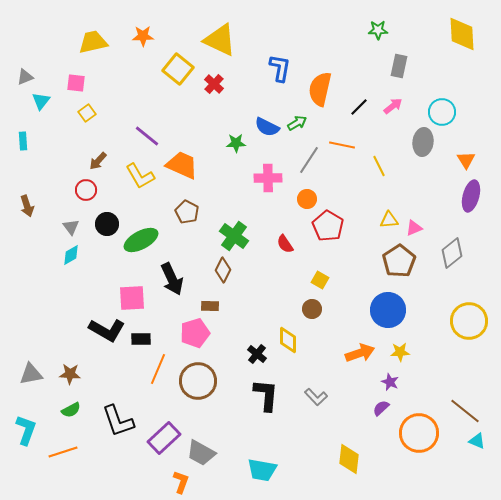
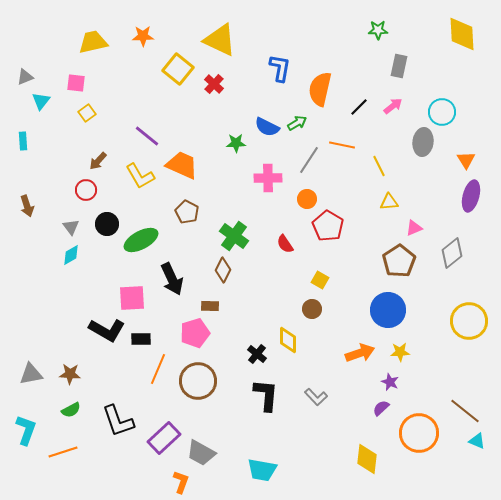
yellow triangle at (389, 220): moved 18 px up
yellow diamond at (349, 459): moved 18 px right
